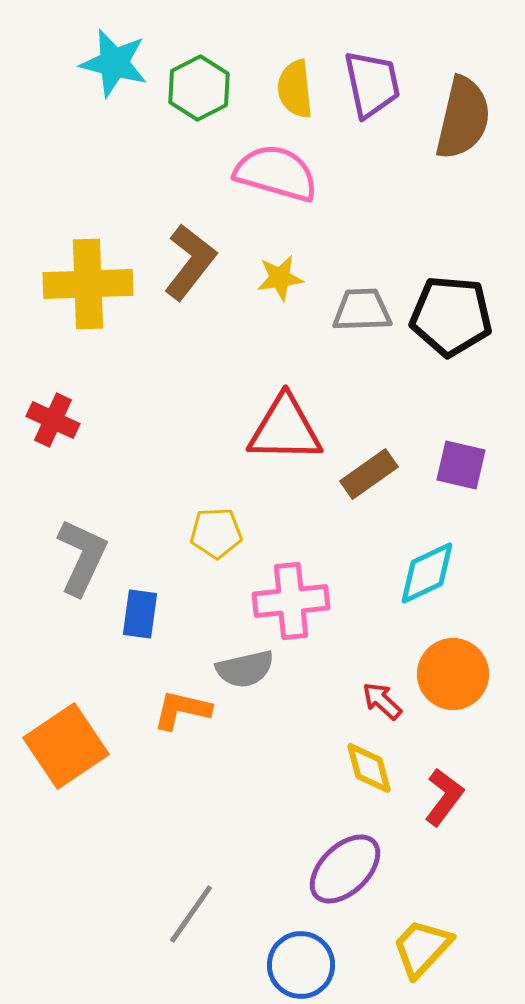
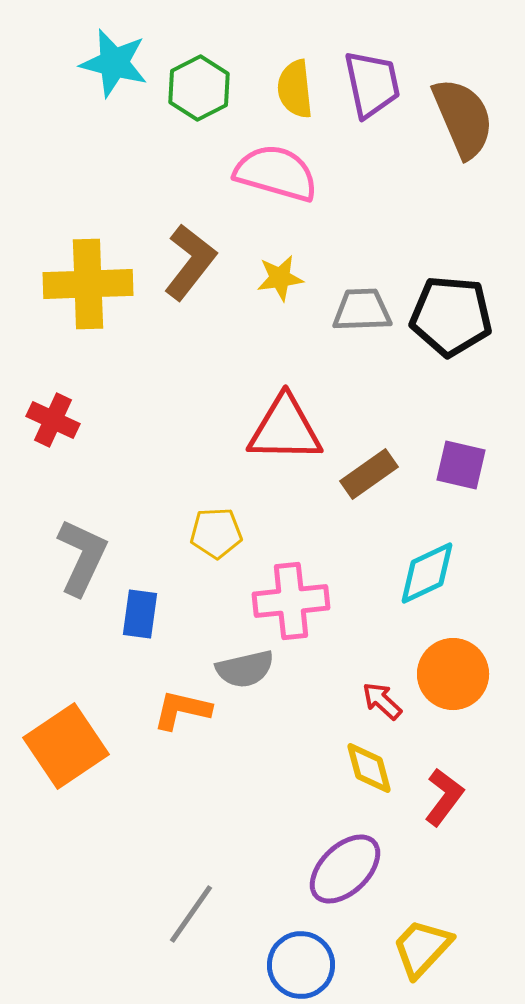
brown semicircle: rotated 36 degrees counterclockwise
